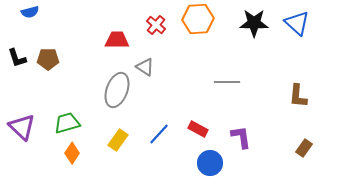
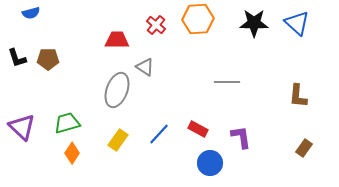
blue semicircle: moved 1 px right, 1 px down
